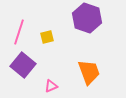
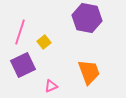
purple hexagon: rotated 8 degrees counterclockwise
pink line: moved 1 px right
yellow square: moved 3 px left, 5 px down; rotated 24 degrees counterclockwise
purple square: rotated 25 degrees clockwise
